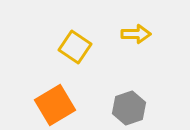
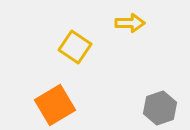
yellow arrow: moved 6 px left, 11 px up
gray hexagon: moved 31 px right
